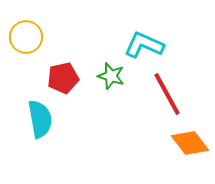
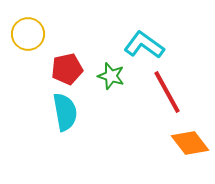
yellow circle: moved 2 px right, 3 px up
cyan L-shape: rotated 12 degrees clockwise
red pentagon: moved 4 px right, 9 px up
red line: moved 2 px up
cyan semicircle: moved 25 px right, 7 px up
